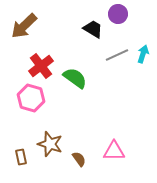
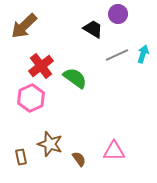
pink hexagon: rotated 20 degrees clockwise
